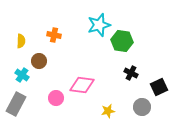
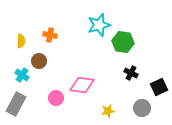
orange cross: moved 4 px left
green hexagon: moved 1 px right, 1 px down
gray circle: moved 1 px down
